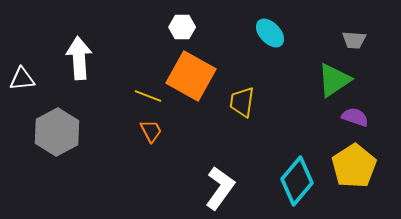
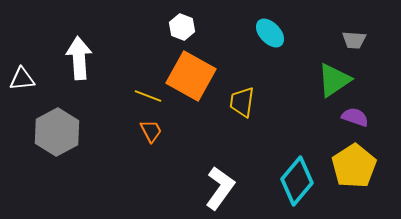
white hexagon: rotated 20 degrees clockwise
